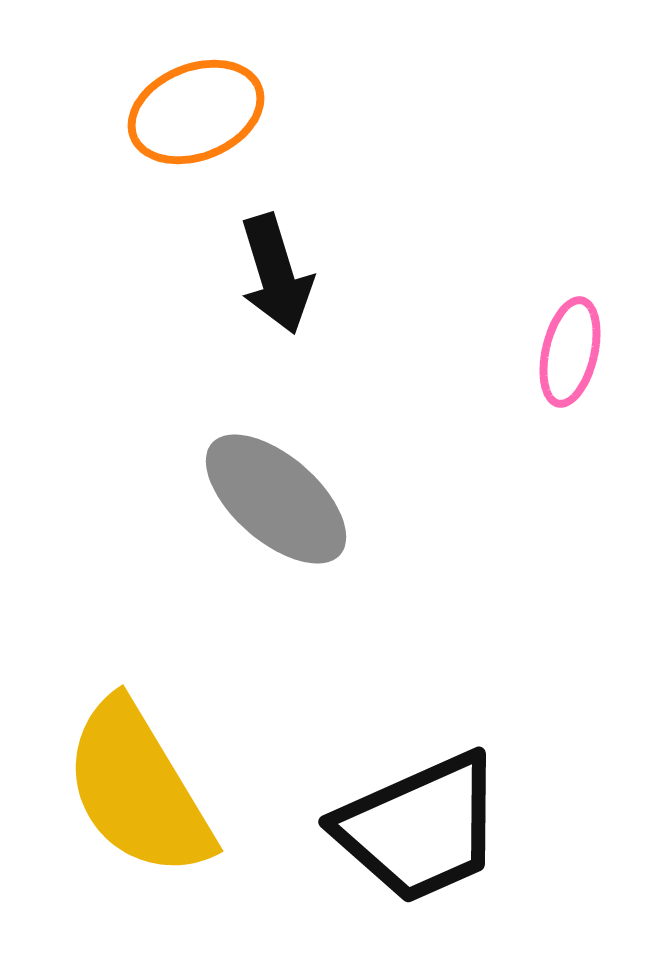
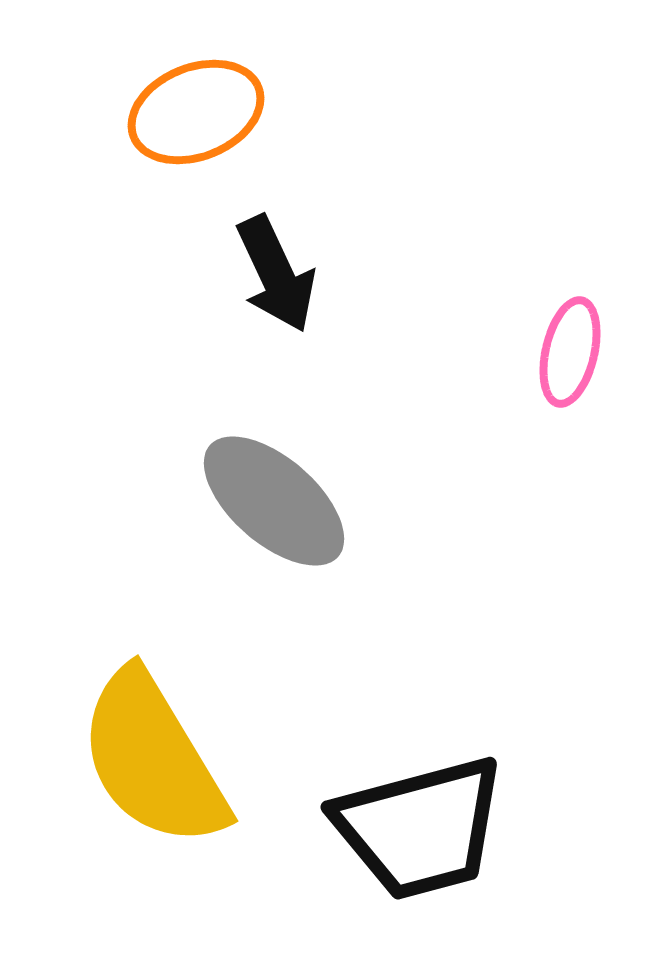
black arrow: rotated 8 degrees counterclockwise
gray ellipse: moved 2 px left, 2 px down
yellow semicircle: moved 15 px right, 30 px up
black trapezoid: rotated 9 degrees clockwise
